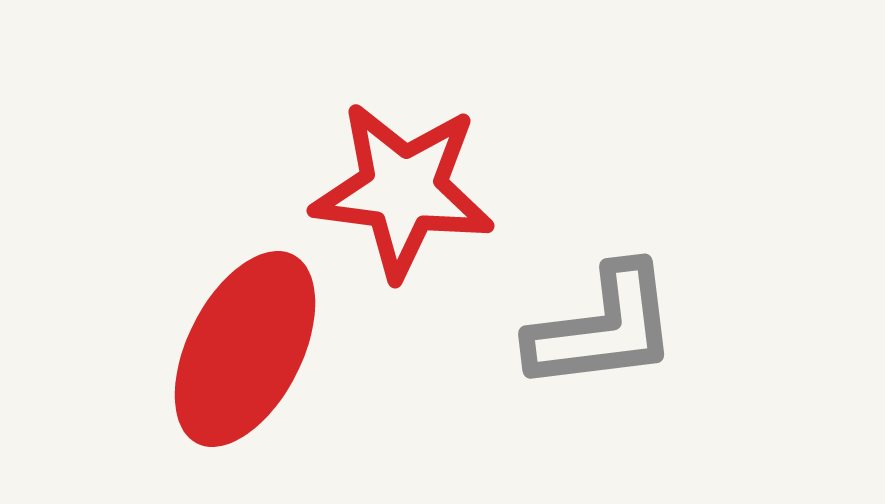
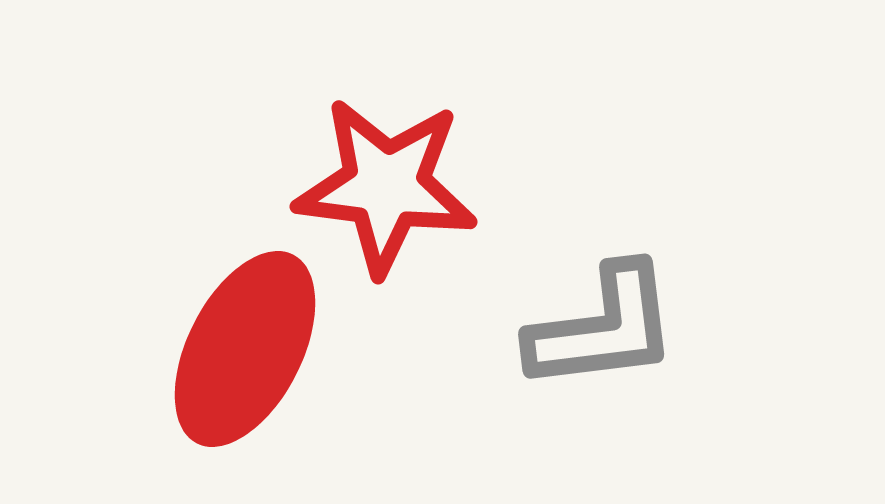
red star: moved 17 px left, 4 px up
